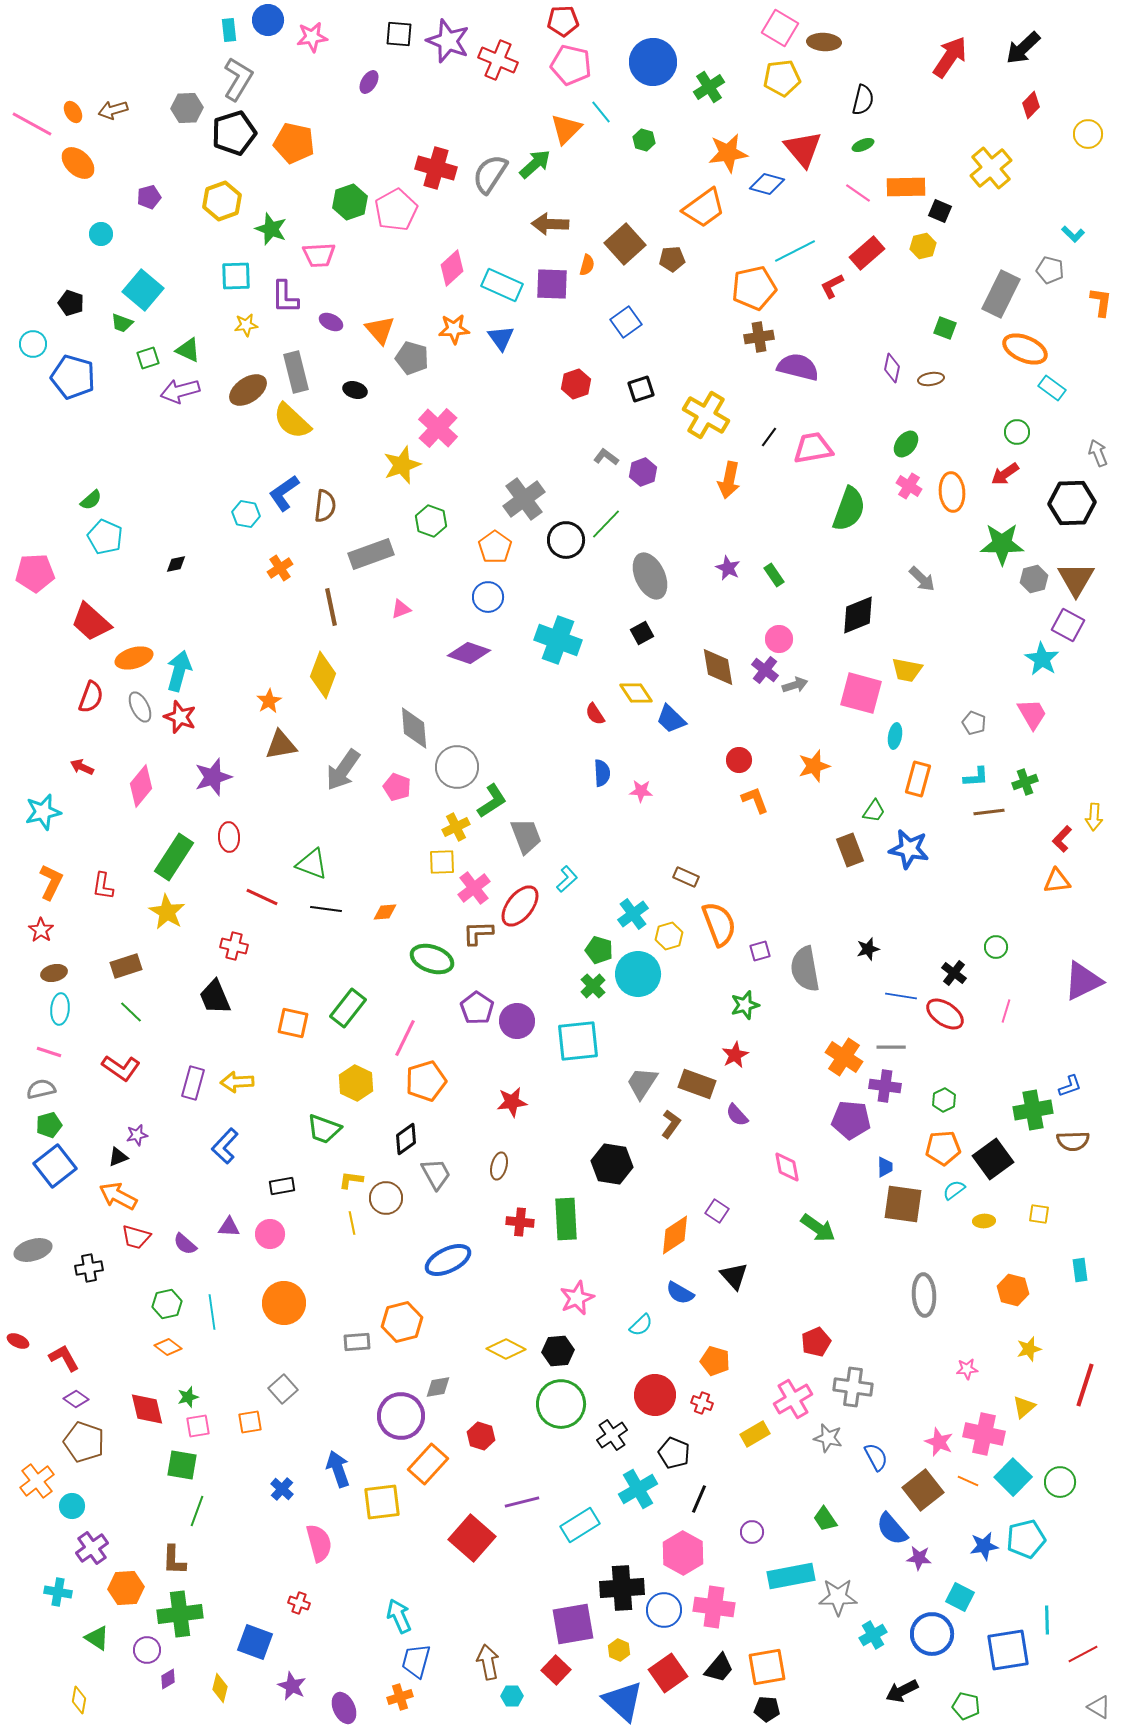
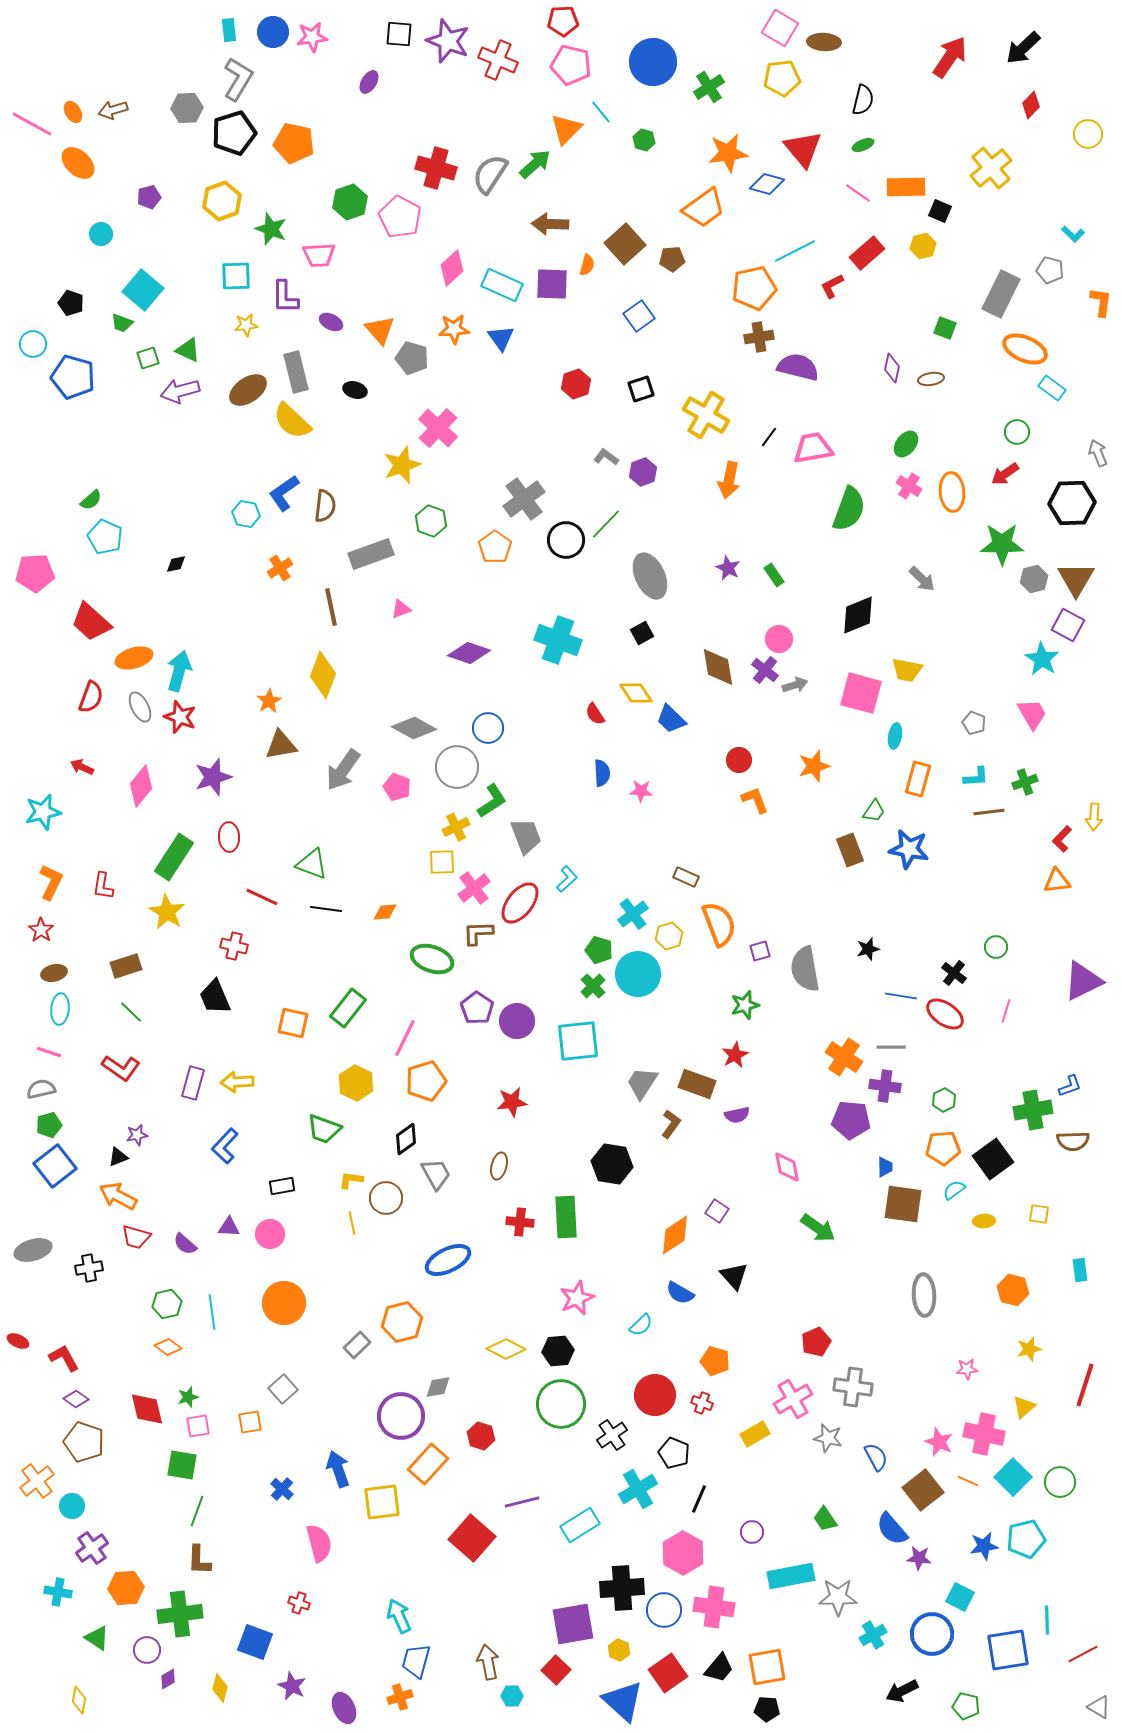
blue circle at (268, 20): moved 5 px right, 12 px down
pink pentagon at (396, 210): moved 4 px right, 7 px down; rotated 15 degrees counterclockwise
blue square at (626, 322): moved 13 px right, 6 px up
blue circle at (488, 597): moved 131 px down
gray diamond at (414, 728): rotated 57 degrees counterclockwise
red ellipse at (520, 906): moved 3 px up
purple semicircle at (737, 1115): rotated 60 degrees counterclockwise
green rectangle at (566, 1219): moved 2 px up
gray rectangle at (357, 1342): moved 3 px down; rotated 40 degrees counterclockwise
brown L-shape at (174, 1560): moved 25 px right
